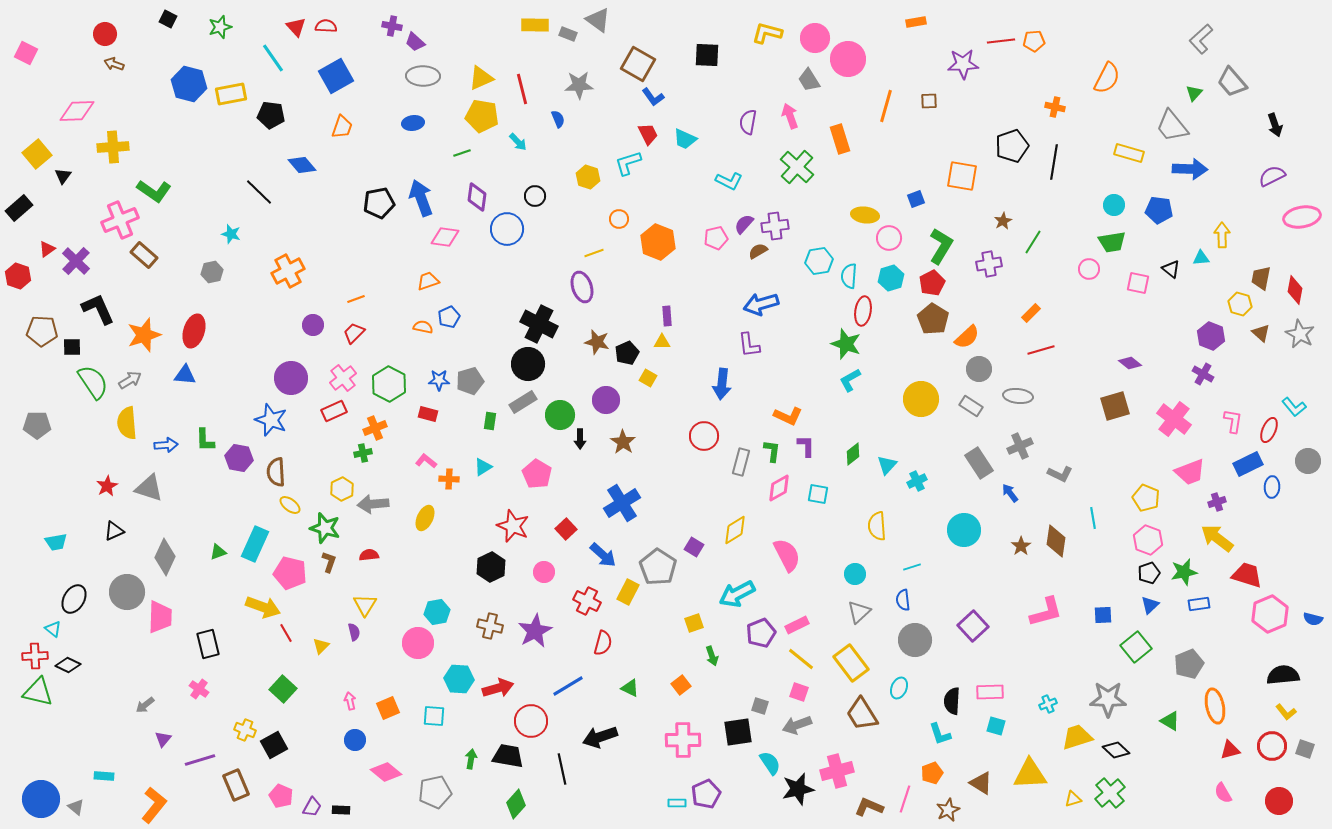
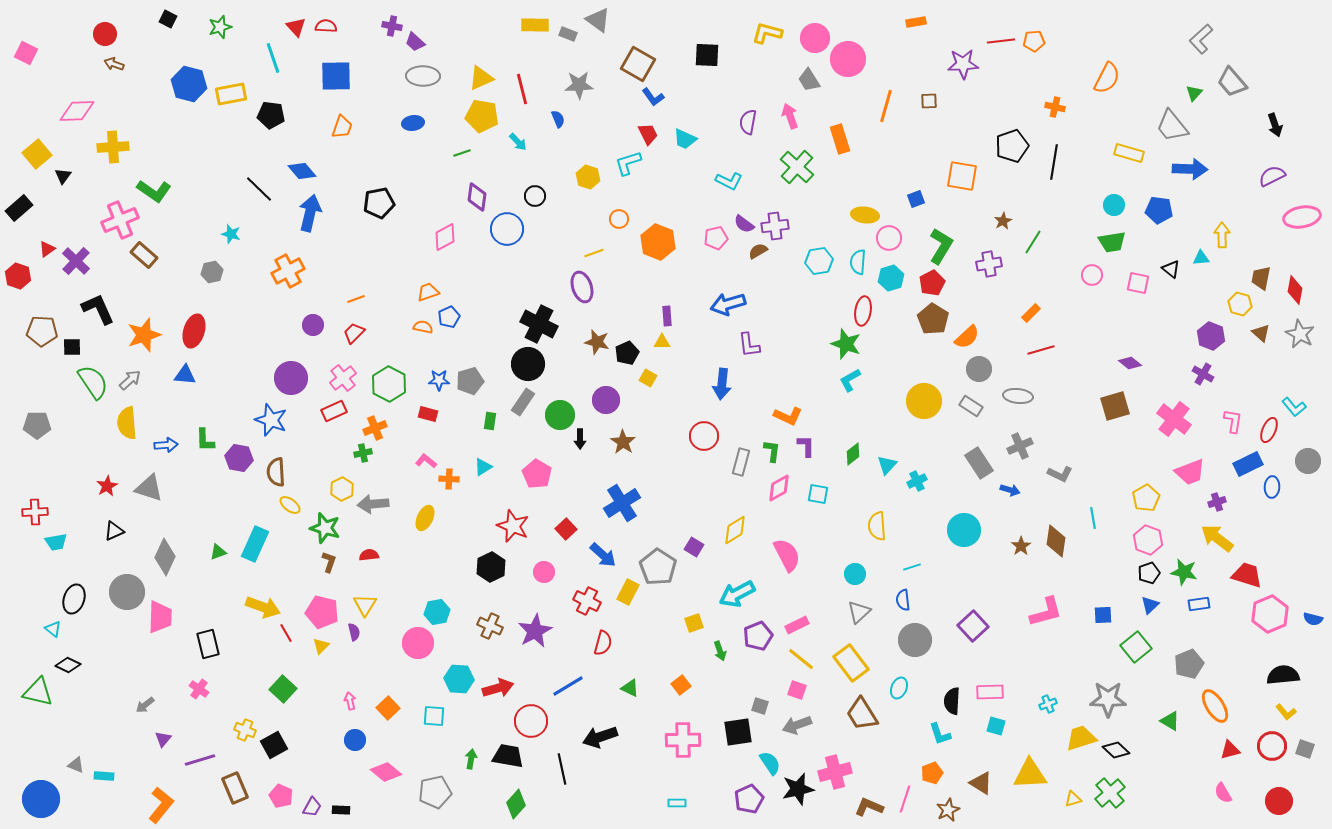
cyan line at (273, 58): rotated 16 degrees clockwise
blue square at (336, 76): rotated 28 degrees clockwise
blue diamond at (302, 165): moved 6 px down
black line at (259, 192): moved 3 px up
blue arrow at (421, 198): moved 111 px left, 15 px down; rotated 33 degrees clockwise
purple semicircle at (744, 224): rotated 95 degrees counterclockwise
pink diamond at (445, 237): rotated 36 degrees counterclockwise
pink circle at (1089, 269): moved 3 px right, 6 px down
cyan semicircle at (849, 276): moved 9 px right, 14 px up
orange trapezoid at (428, 281): moved 11 px down
blue arrow at (761, 304): moved 33 px left
gray arrow at (130, 380): rotated 10 degrees counterclockwise
yellow circle at (921, 399): moved 3 px right, 2 px down
gray rectangle at (523, 402): rotated 24 degrees counterclockwise
blue arrow at (1010, 493): moved 3 px up; rotated 144 degrees clockwise
yellow pentagon at (1146, 498): rotated 20 degrees clockwise
green star at (1184, 572): rotated 24 degrees clockwise
pink pentagon at (290, 573): moved 32 px right, 39 px down
black ellipse at (74, 599): rotated 12 degrees counterclockwise
brown cross at (490, 626): rotated 10 degrees clockwise
purple pentagon at (761, 633): moved 3 px left, 3 px down
red cross at (35, 656): moved 144 px up
green arrow at (712, 656): moved 8 px right, 5 px up
pink square at (799, 692): moved 2 px left, 2 px up
orange ellipse at (1215, 706): rotated 20 degrees counterclockwise
orange square at (388, 708): rotated 20 degrees counterclockwise
yellow trapezoid at (1077, 737): moved 4 px right, 1 px down
pink cross at (837, 771): moved 2 px left, 1 px down
brown rectangle at (236, 785): moved 1 px left, 3 px down
purple pentagon at (706, 794): moved 43 px right, 5 px down
orange L-shape at (154, 805): moved 7 px right
gray triangle at (76, 807): moved 42 px up; rotated 18 degrees counterclockwise
